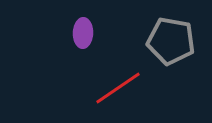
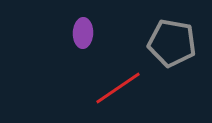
gray pentagon: moved 1 px right, 2 px down
